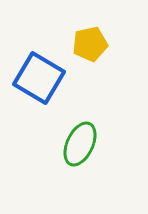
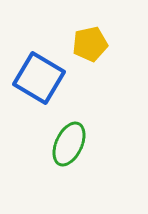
green ellipse: moved 11 px left
